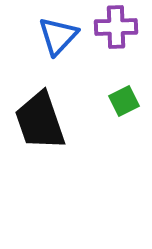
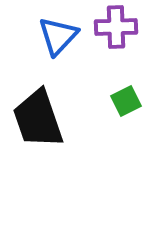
green square: moved 2 px right
black trapezoid: moved 2 px left, 2 px up
